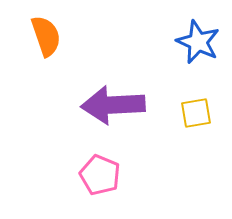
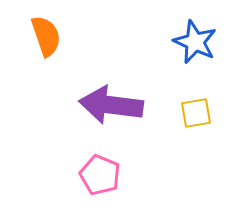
blue star: moved 3 px left
purple arrow: moved 2 px left; rotated 10 degrees clockwise
